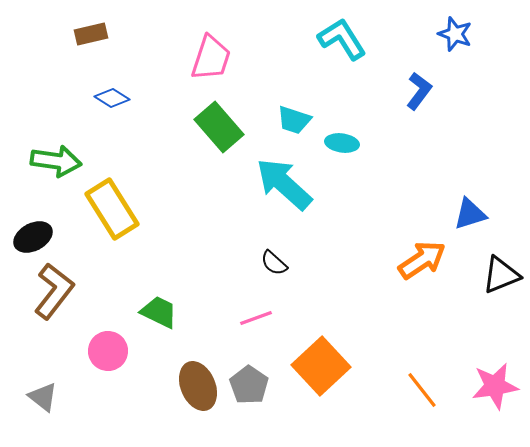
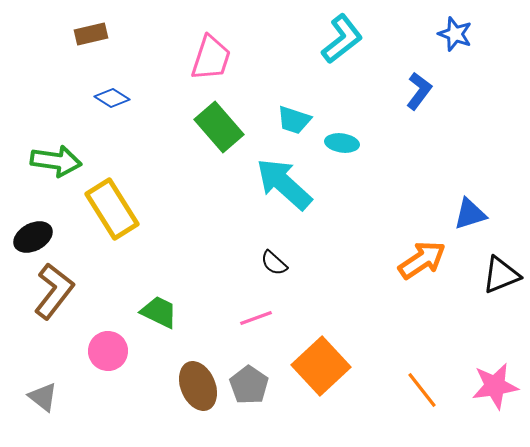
cyan L-shape: rotated 84 degrees clockwise
